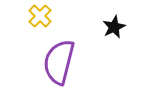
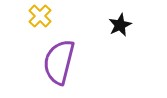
black star: moved 6 px right, 2 px up
